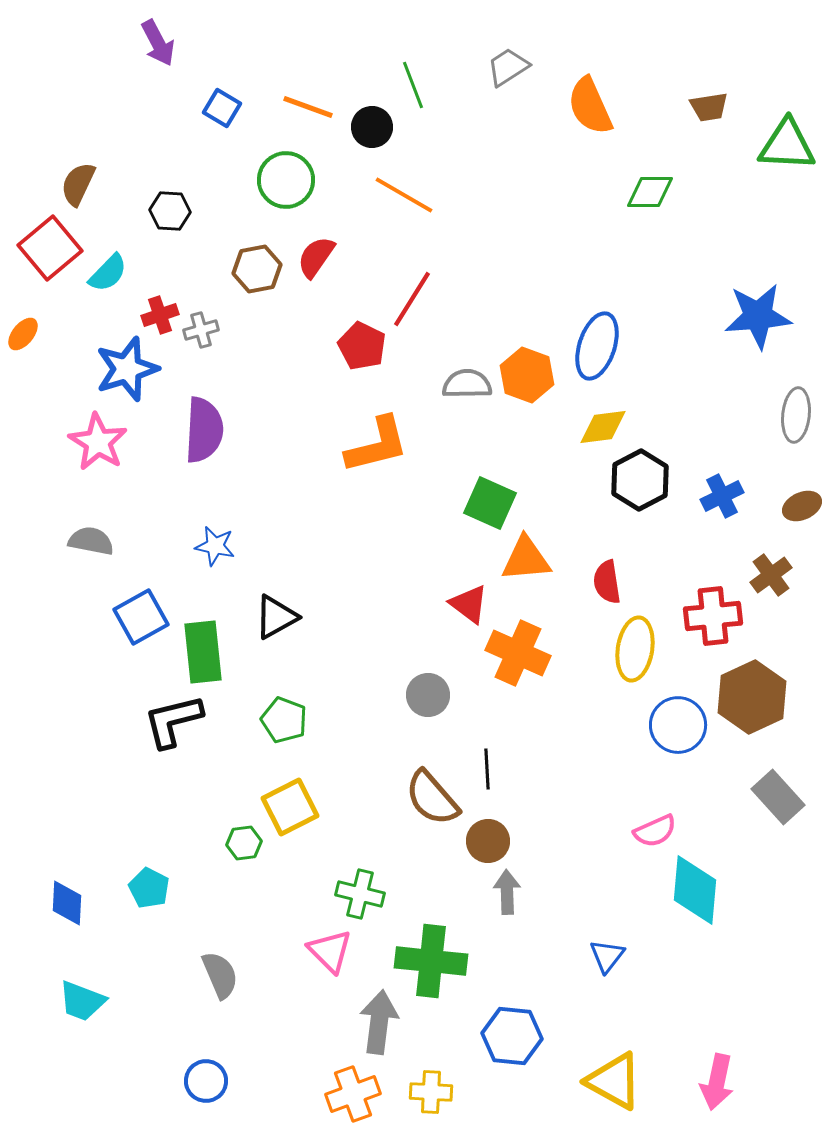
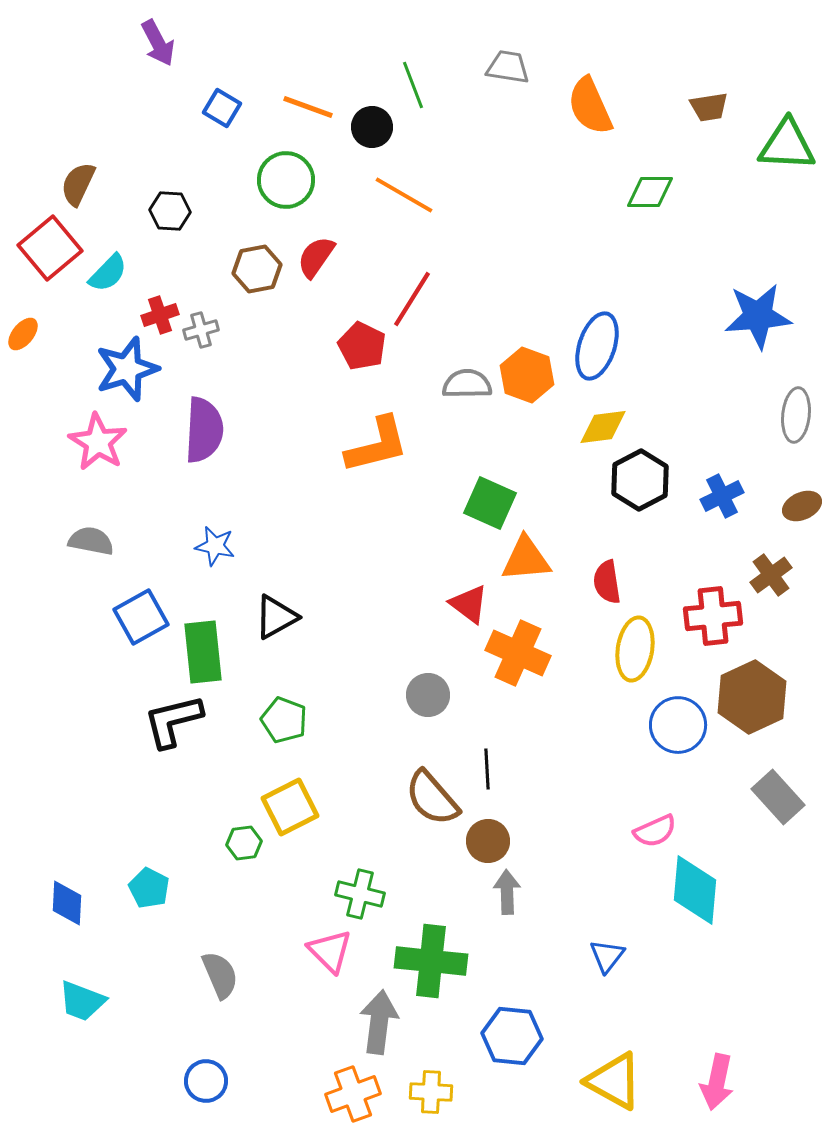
gray trapezoid at (508, 67): rotated 42 degrees clockwise
